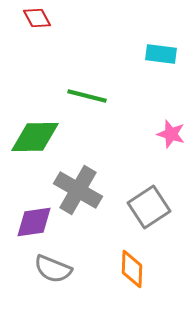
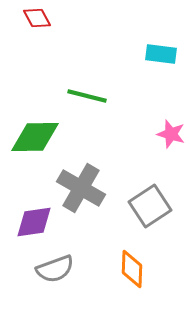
gray cross: moved 3 px right, 2 px up
gray square: moved 1 px right, 1 px up
gray semicircle: moved 2 px right; rotated 42 degrees counterclockwise
